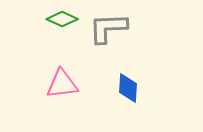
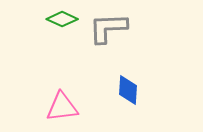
pink triangle: moved 23 px down
blue diamond: moved 2 px down
